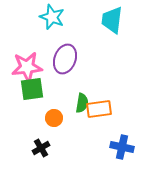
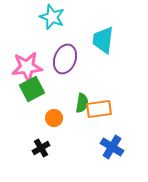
cyan trapezoid: moved 9 px left, 20 px down
green square: rotated 20 degrees counterclockwise
blue cross: moved 10 px left; rotated 20 degrees clockwise
